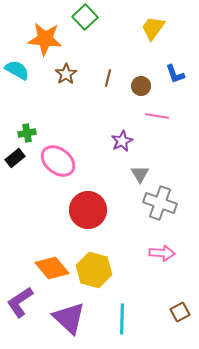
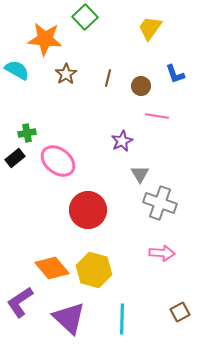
yellow trapezoid: moved 3 px left
